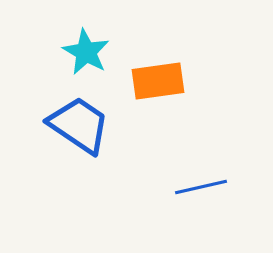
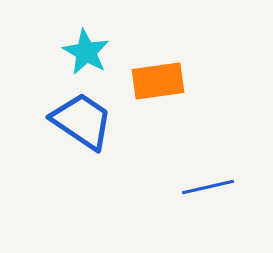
blue trapezoid: moved 3 px right, 4 px up
blue line: moved 7 px right
